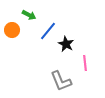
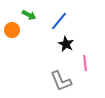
blue line: moved 11 px right, 10 px up
